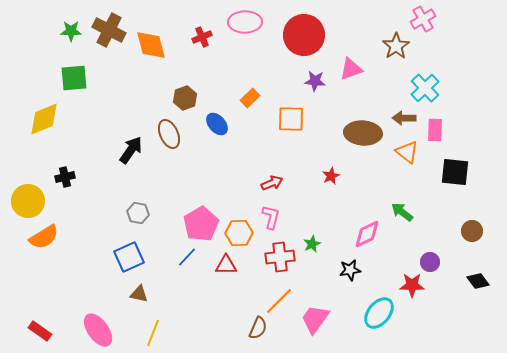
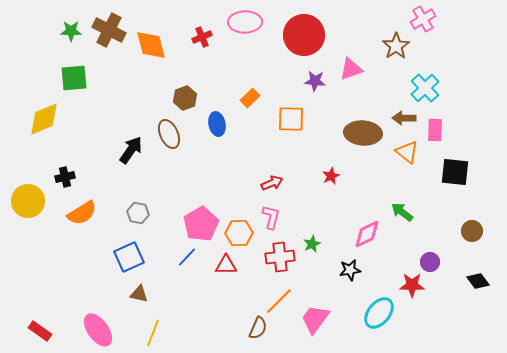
blue ellipse at (217, 124): rotated 30 degrees clockwise
orange semicircle at (44, 237): moved 38 px right, 24 px up
